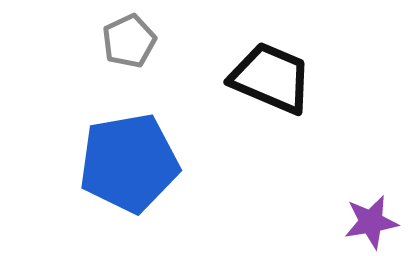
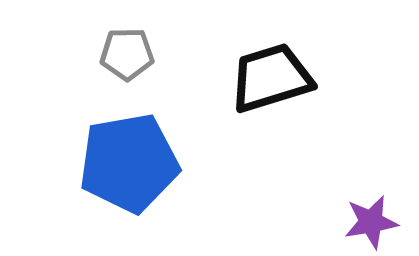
gray pentagon: moved 2 px left, 13 px down; rotated 24 degrees clockwise
black trapezoid: rotated 40 degrees counterclockwise
